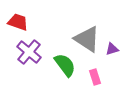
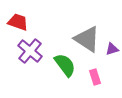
purple cross: moved 1 px right, 1 px up
